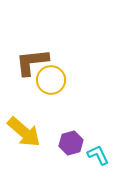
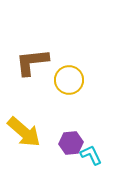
yellow circle: moved 18 px right
purple hexagon: rotated 10 degrees clockwise
cyan L-shape: moved 7 px left
